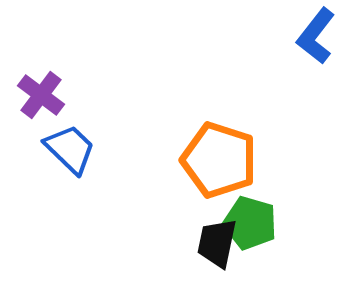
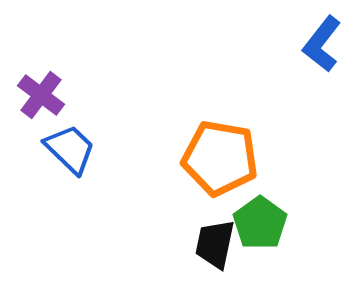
blue L-shape: moved 6 px right, 8 px down
orange pentagon: moved 1 px right, 2 px up; rotated 8 degrees counterclockwise
green pentagon: moved 10 px right; rotated 20 degrees clockwise
black trapezoid: moved 2 px left, 1 px down
